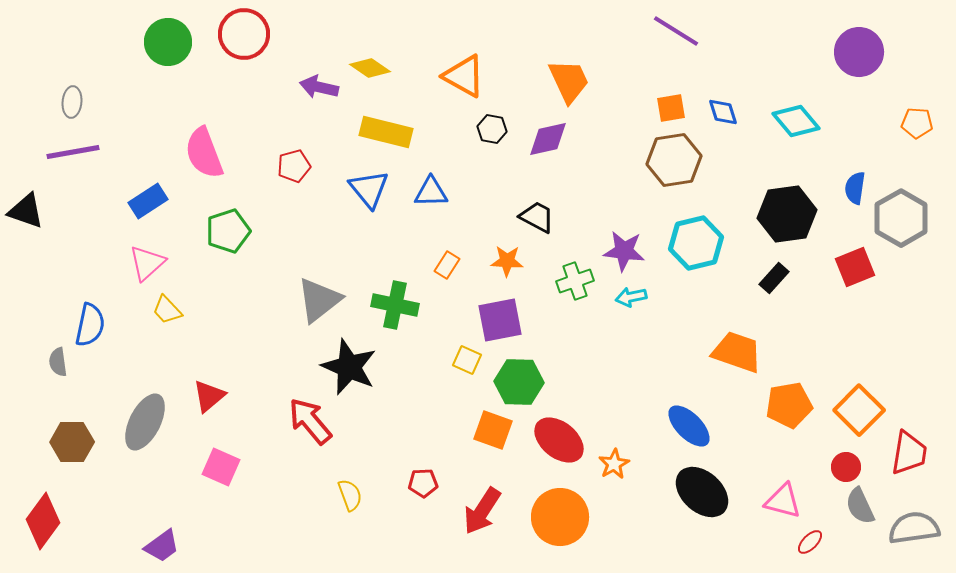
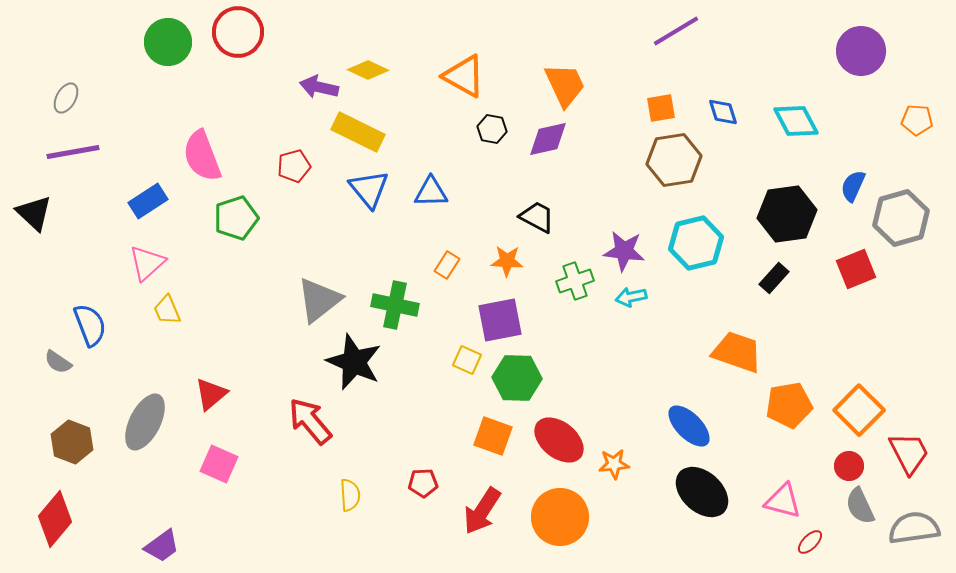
purple line at (676, 31): rotated 63 degrees counterclockwise
red circle at (244, 34): moved 6 px left, 2 px up
purple circle at (859, 52): moved 2 px right, 1 px up
yellow diamond at (370, 68): moved 2 px left, 2 px down; rotated 9 degrees counterclockwise
orange trapezoid at (569, 81): moved 4 px left, 4 px down
gray ellipse at (72, 102): moved 6 px left, 4 px up; rotated 24 degrees clockwise
orange square at (671, 108): moved 10 px left
cyan diamond at (796, 121): rotated 12 degrees clockwise
orange pentagon at (917, 123): moved 3 px up
yellow rectangle at (386, 132): moved 28 px left; rotated 12 degrees clockwise
pink semicircle at (204, 153): moved 2 px left, 3 px down
blue semicircle at (855, 188): moved 2 px left, 2 px up; rotated 16 degrees clockwise
black triangle at (26, 211): moved 8 px right, 2 px down; rotated 24 degrees clockwise
gray hexagon at (901, 218): rotated 14 degrees clockwise
green pentagon at (228, 231): moved 8 px right, 13 px up
red square at (855, 267): moved 1 px right, 2 px down
yellow trapezoid at (167, 310): rotated 20 degrees clockwise
blue semicircle at (90, 325): rotated 33 degrees counterclockwise
gray semicircle at (58, 362): rotated 48 degrees counterclockwise
black star at (349, 367): moved 5 px right, 5 px up
green hexagon at (519, 382): moved 2 px left, 4 px up
red triangle at (209, 396): moved 2 px right, 2 px up
orange square at (493, 430): moved 6 px down
brown hexagon at (72, 442): rotated 21 degrees clockwise
red trapezoid at (909, 453): rotated 36 degrees counterclockwise
orange star at (614, 464): rotated 24 degrees clockwise
pink square at (221, 467): moved 2 px left, 3 px up
red circle at (846, 467): moved 3 px right, 1 px up
yellow semicircle at (350, 495): rotated 16 degrees clockwise
red diamond at (43, 521): moved 12 px right, 2 px up; rotated 4 degrees clockwise
